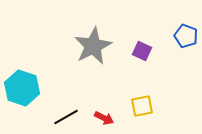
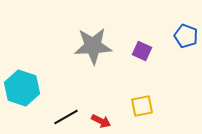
gray star: rotated 24 degrees clockwise
red arrow: moved 3 px left, 3 px down
